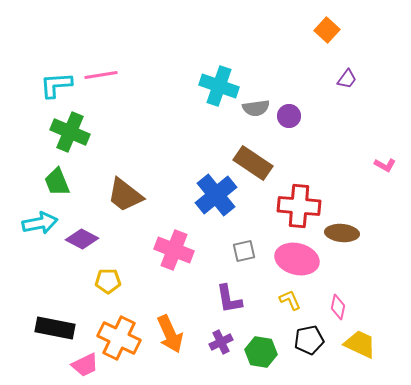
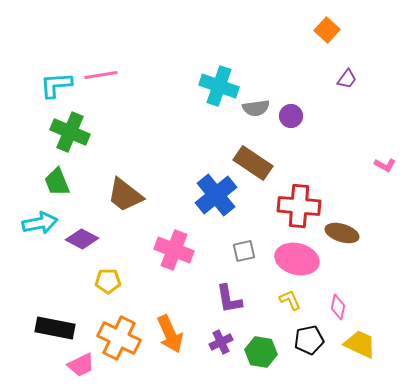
purple circle: moved 2 px right
brown ellipse: rotated 12 degrees clockwise
pink trapezoid: moved 4 px left
